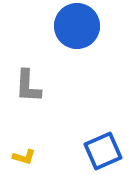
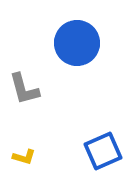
blue circle: moved 17 px down
gray L-shape: moved 4 px left, 3 px down; rotated 18 degrees counterclockwise
